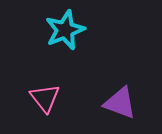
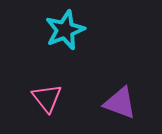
pink triangle: moved 2 px right
